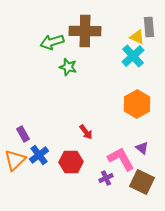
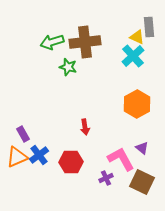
brown cross: moved 11 px down; rotated 8 degrees counterclockwise
red arrow: moved 1 px left, 5 px up; rotated 28 degrees clockwise
orange triangle: moved 2 px right, 3 px up; rotated 20 degrees clockwise
